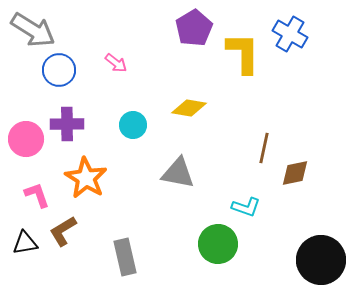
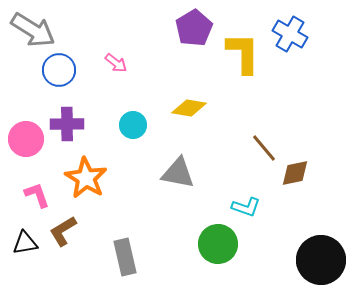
brown line: rotated 52 degrees counterclockwise
